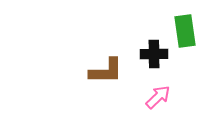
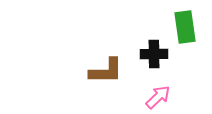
green rectangle: moved 4 px up
